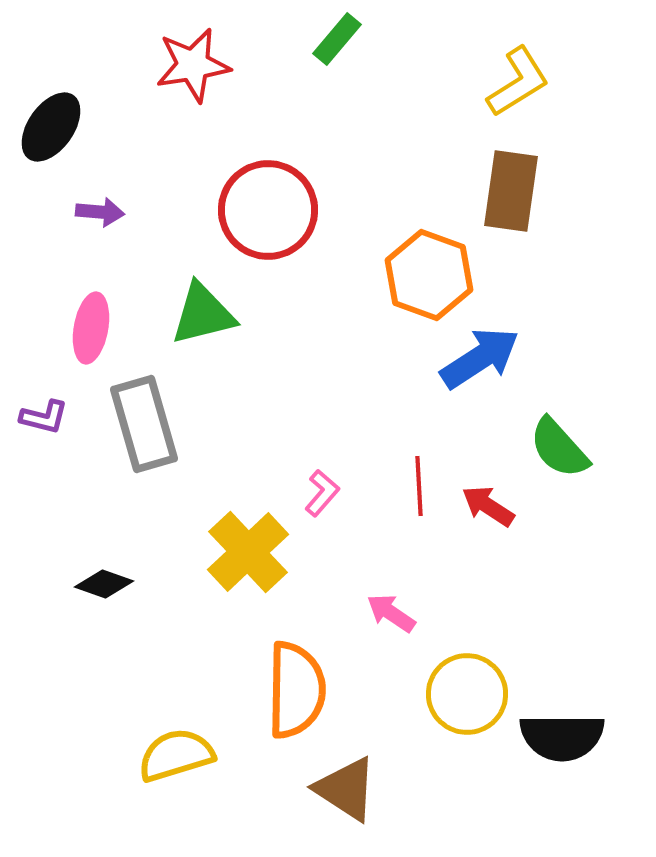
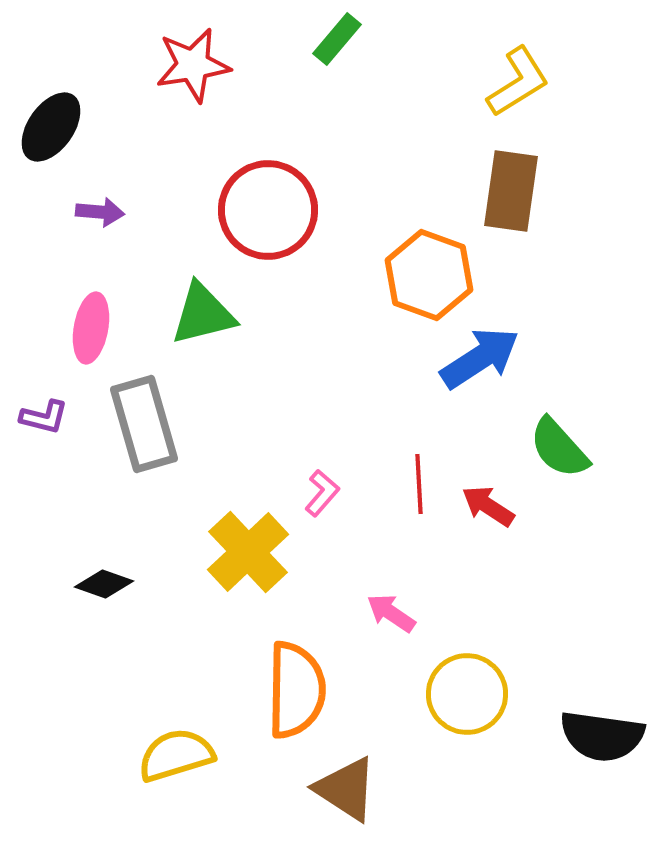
red line: moved 2 px up
black semicircle: moved 40 px right, 1 px up; rotated 8 degrees clockwise
